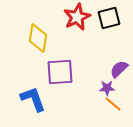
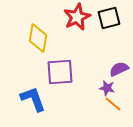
purple semicircle: rotated 18 degrees clockwise
purple star: rotated 14 degrees clockwise
